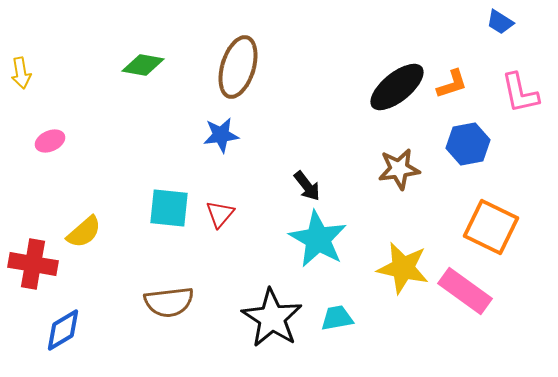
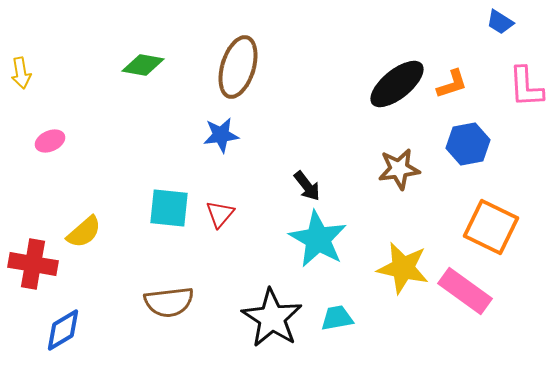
black ellipse: moved 3 px up
pink L-shape: moved 6 px right, 6 px up; rotated 9 degrees clockwise
